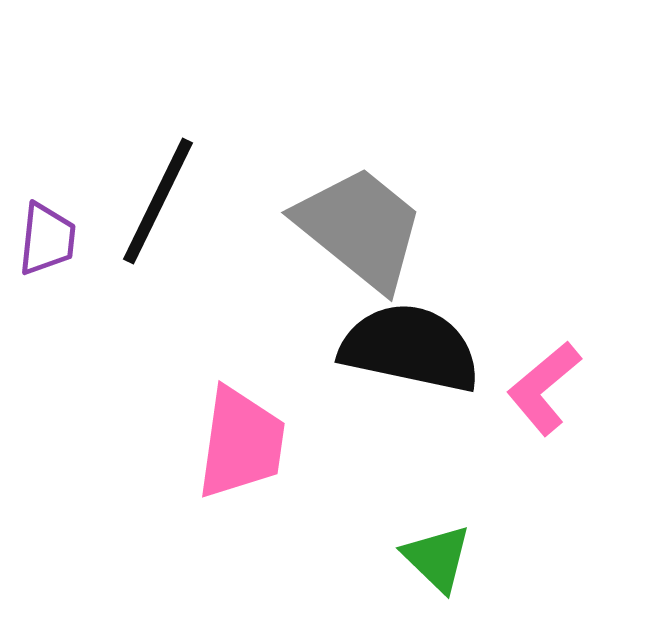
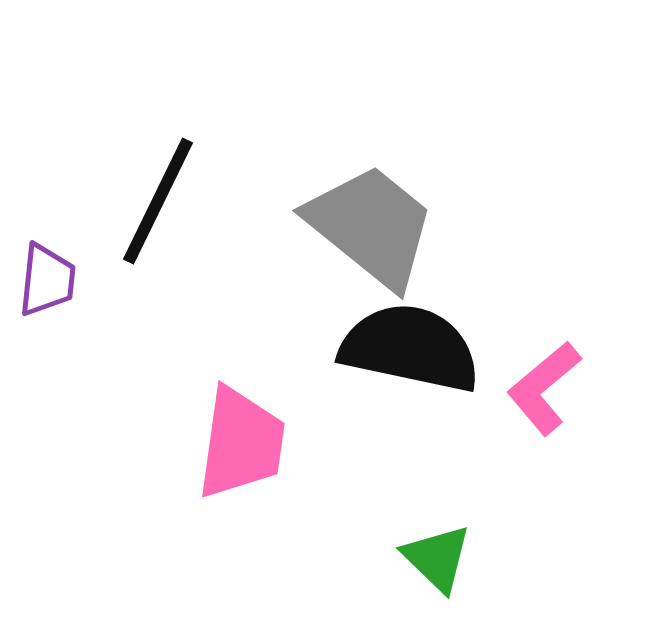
gray trapezoid: moved 11 px right, 2 px up
purple trapezoid: moved 41 px down
